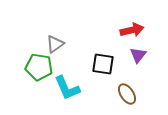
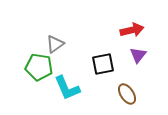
black square: rotated 20 degrees counterclockwise
